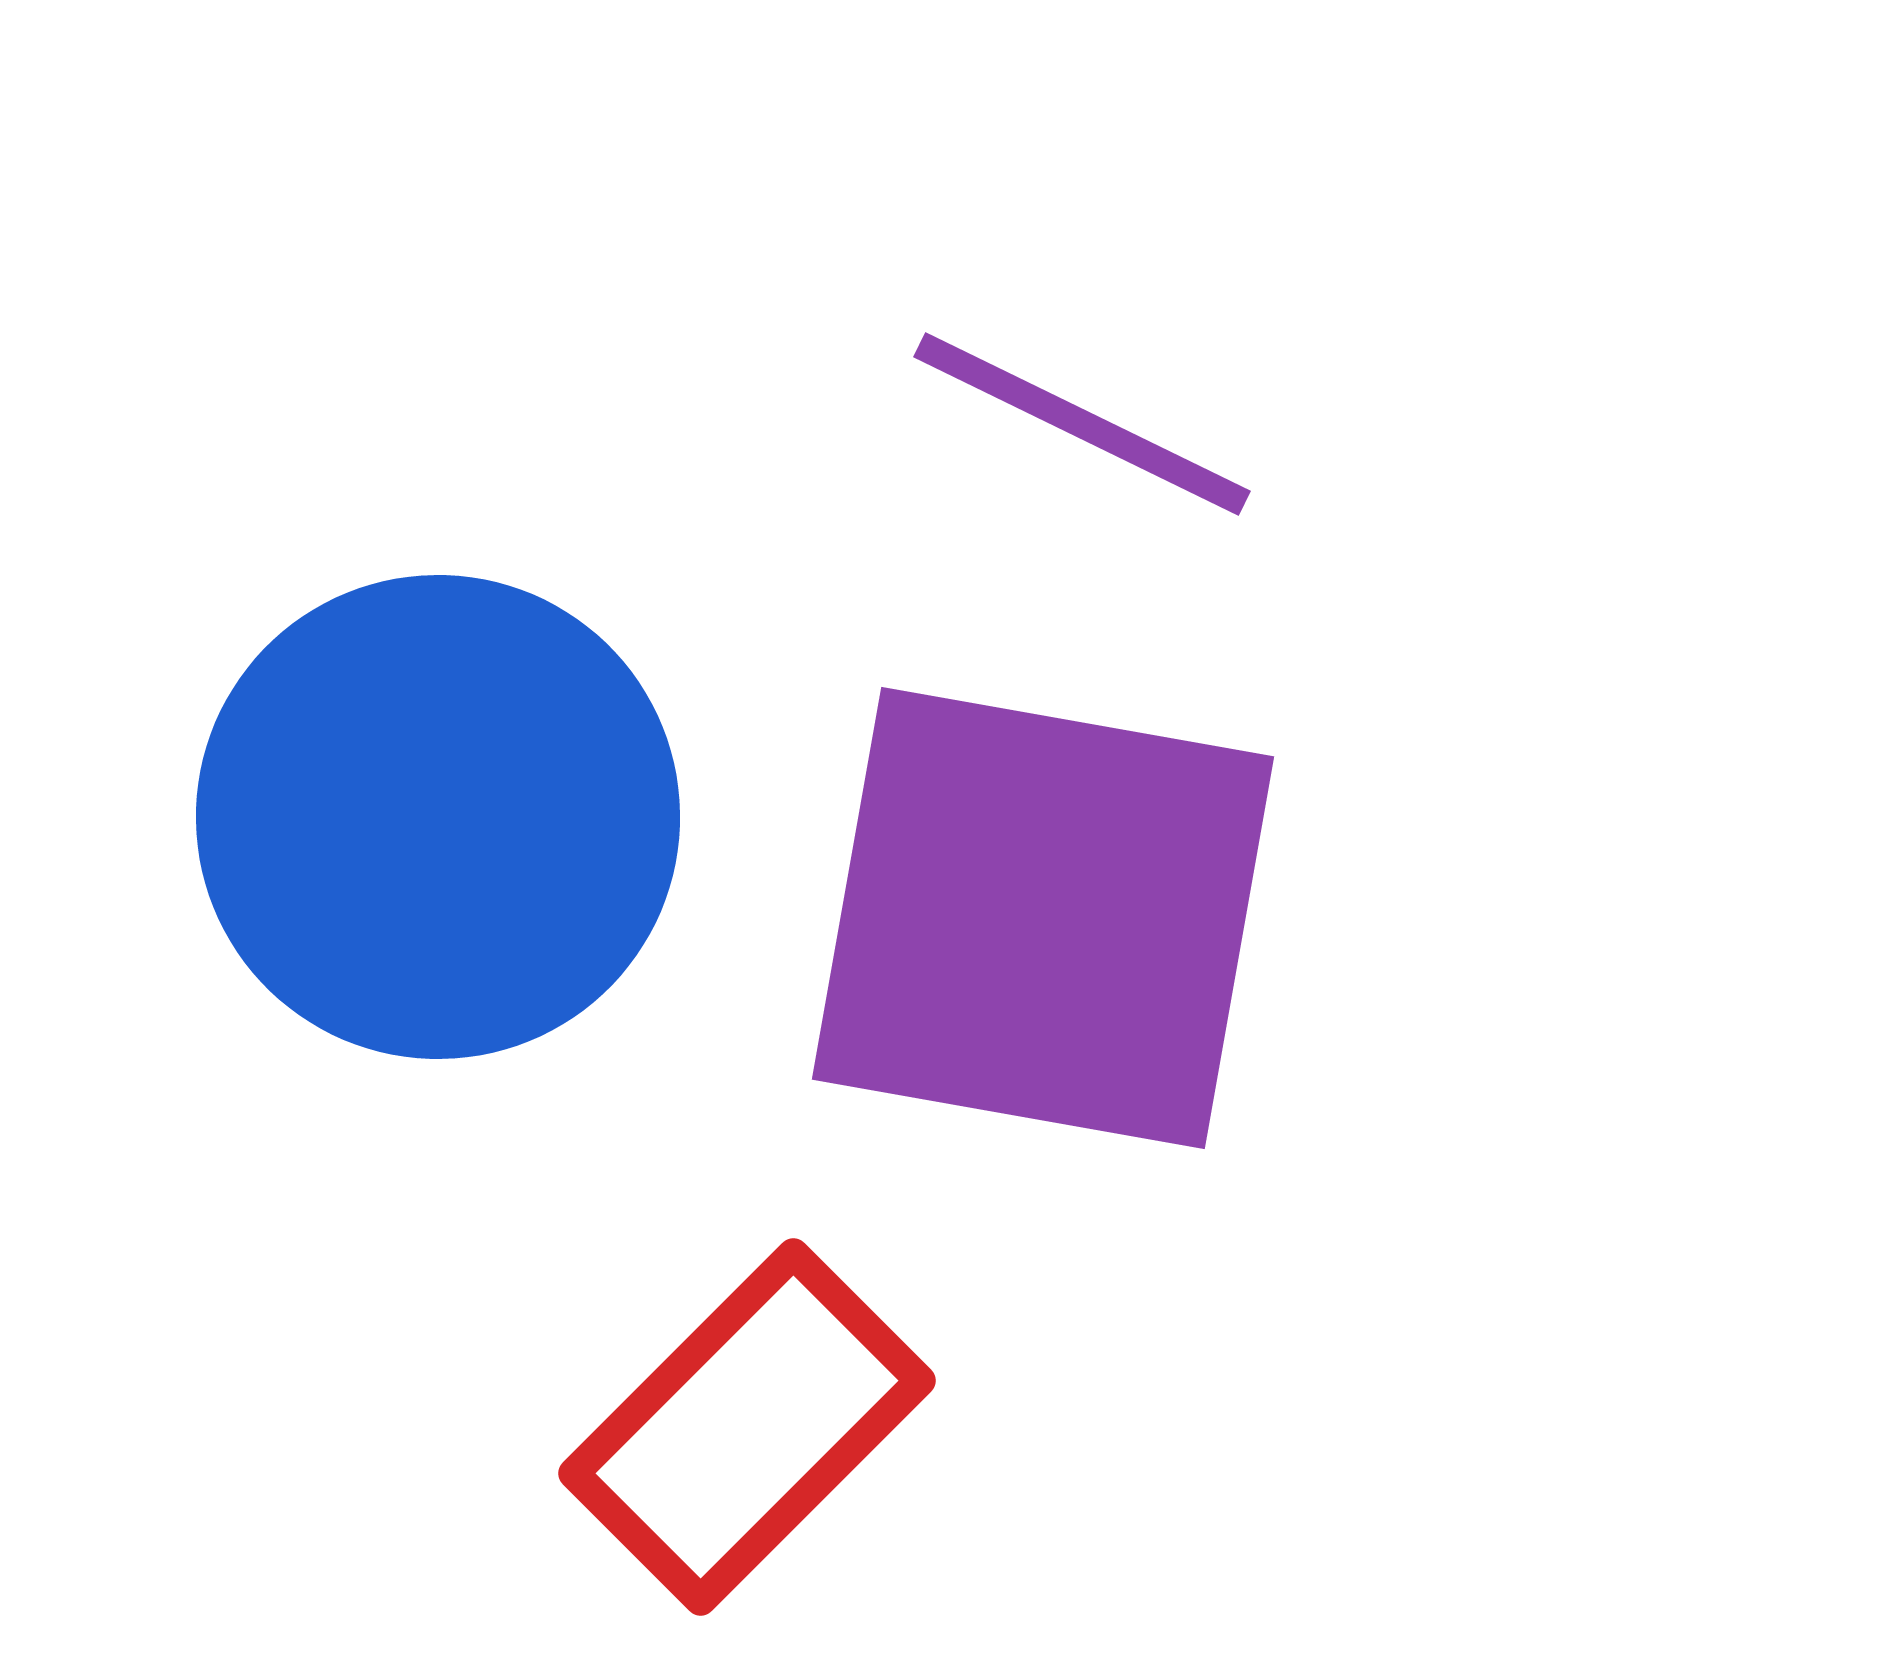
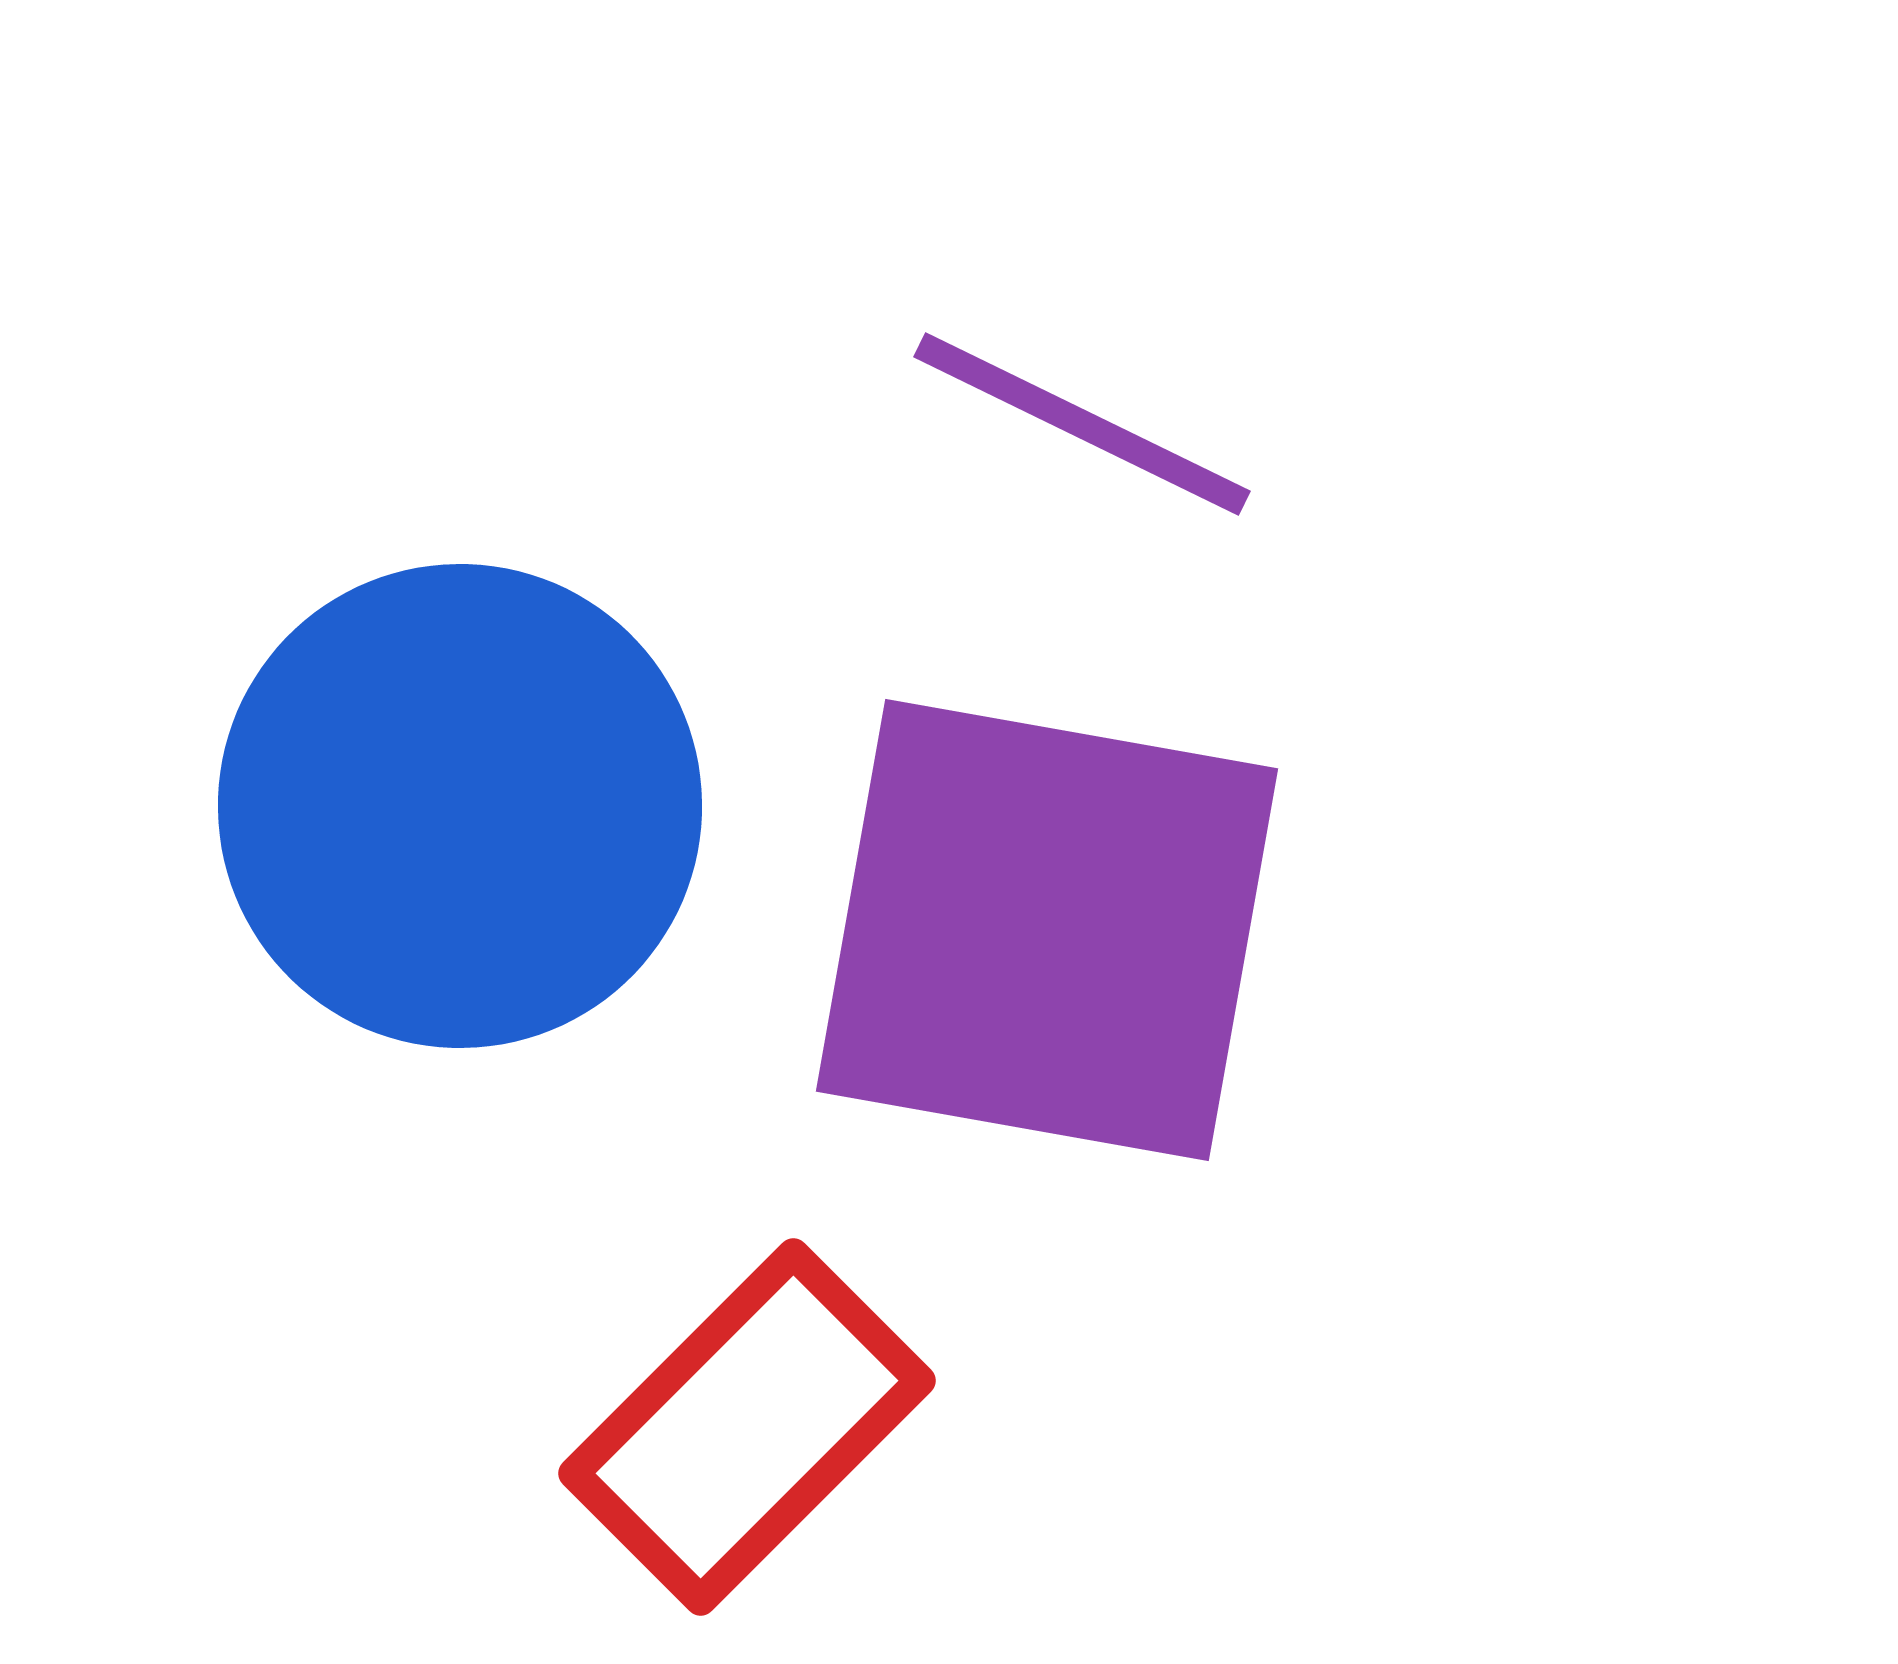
blue circle: moved 22 px right, 11 px up
purple square: moved 4 px right, 12 px down
